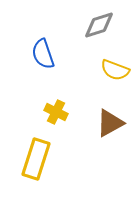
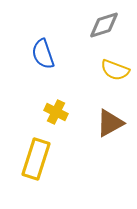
gray diamond: moved 5 px right
